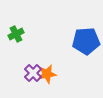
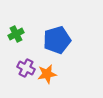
blue pentagon: moved 29 px left, 1 px up; rotated 12 degrees counterclockwise
purple cross: moved 7 px left, 5 px up; rotated 18 degrees counterclockwise
